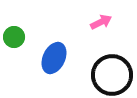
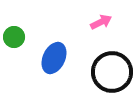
black circle: moved 3 px up
